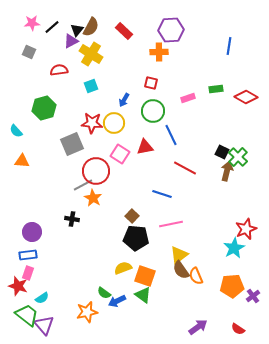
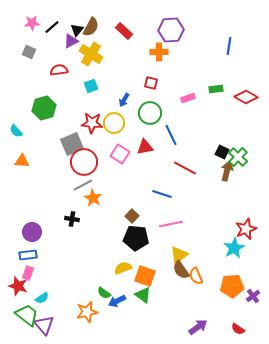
green circle at (153, 111): moved 3 px left, 2 px down
red circle at (96, 171): moved 12 px left, 9 px up
